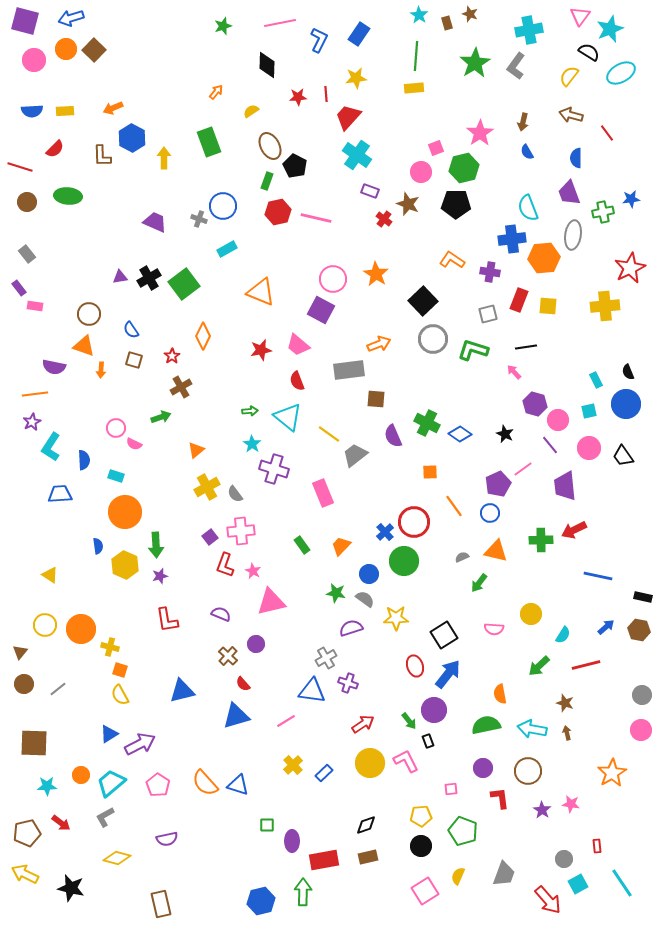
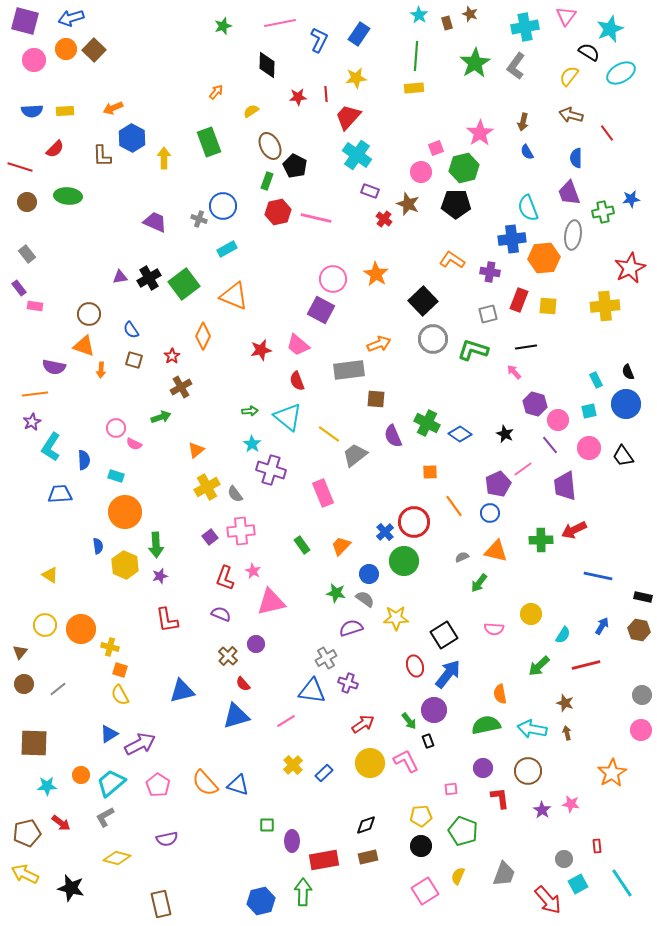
pink triangle at (580, 16): moved 14 px left
cyan cross at (529, 30): moved 4 px left, 3 px up
orange triangle at (261, 292): moved 27 px left, 4 px down
purple cross at (274, 469): moved 3 px left, 1 px down
red L-shape at (225, 565): moved 13 px down
blue arrow at (606, 627): moved 4 px left, 1 px up; rotated 18 degrees counterclockwise
